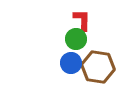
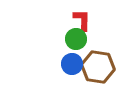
blue circle: moved 1 px right, 1 px down
